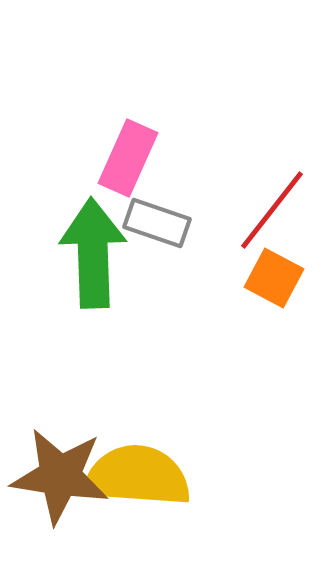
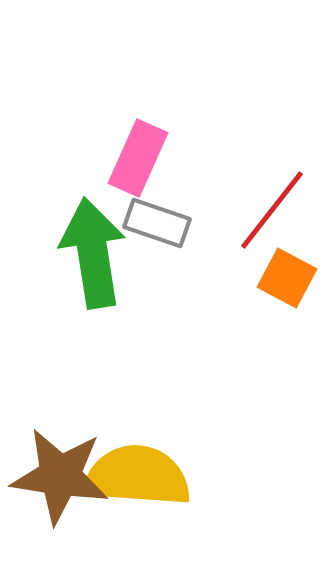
pink rectangle: moved 10 px right
green arrow: rotated 7 degrees counterclockwise
orange square: moved 13 px right
